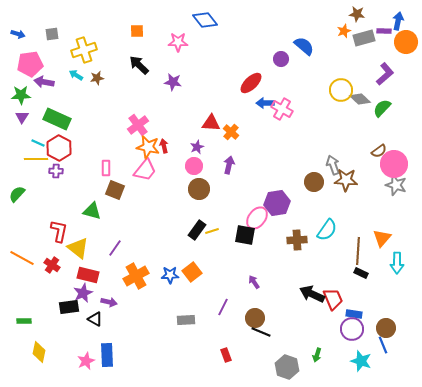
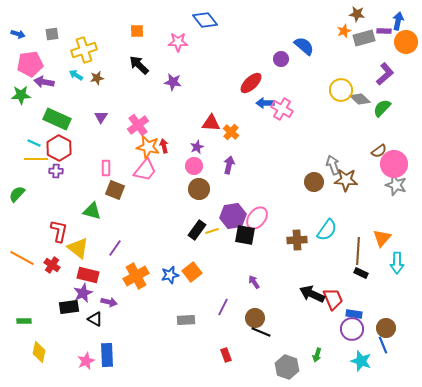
purple triangle at (22, 117): moved 79 px right
cyan line at (38, 143): moved 4 px left
purple hexagon at (277, 203): moved 44 px left, 13 px down
blue star at (170, 275): rotated 12 degrees counterclockwise
